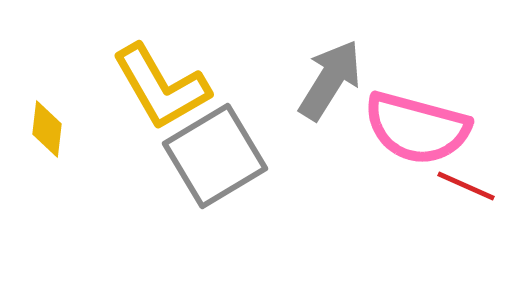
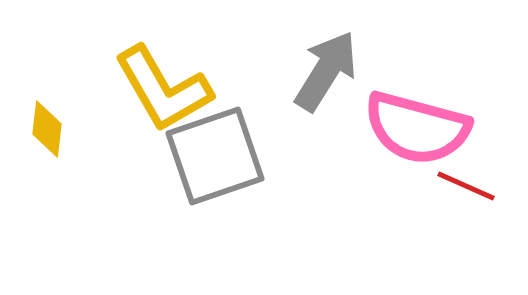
gray arrow: moved 4 px left, 9 px up
yellow L-shape: moved 2 px right, 2 px down
gray square: rotated 12 degrees clockwise
